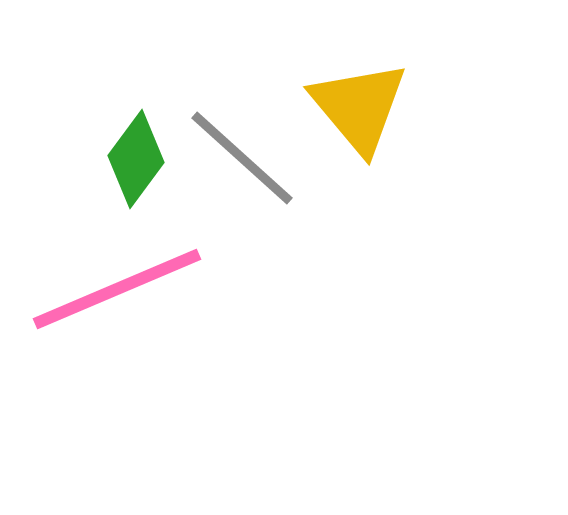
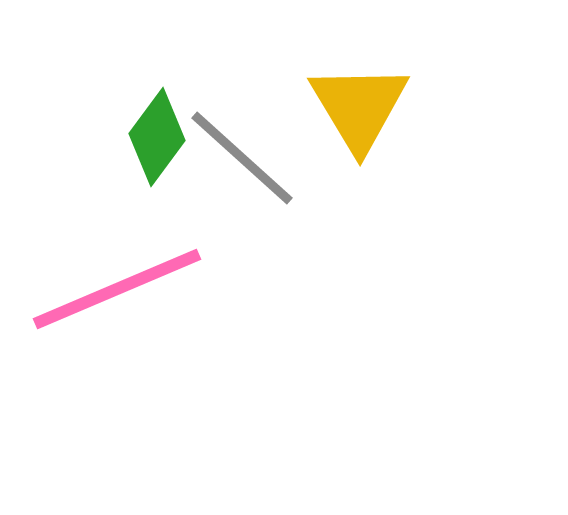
yellow triangle: rotated 9 degrees clockwise
green diamond: moved 21 px right, 22 px up
